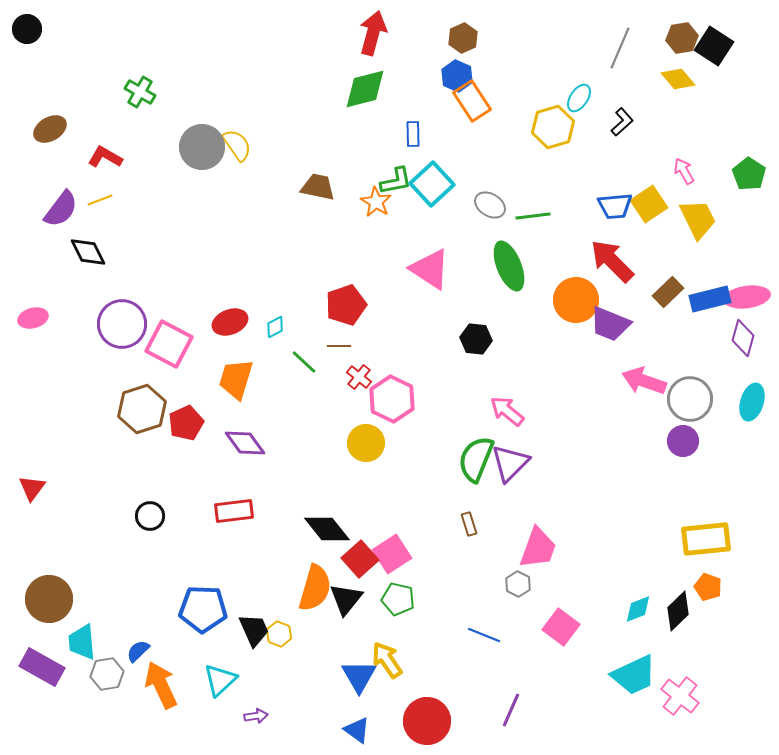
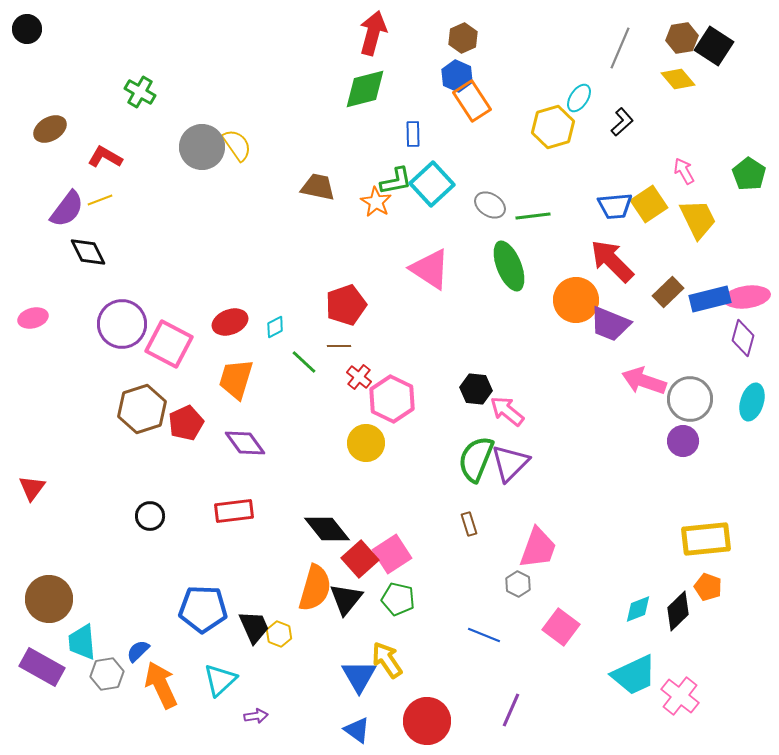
purple semicircle at (61, 209): moved 6 px right
black hexagon at (476, 339): moved 50 px down
black trapezoid at (254, 630): moved 3 px up
